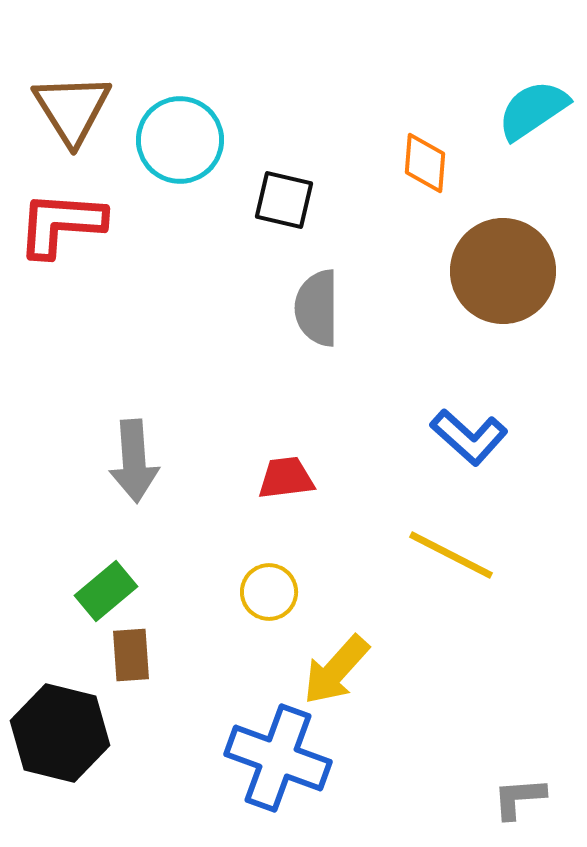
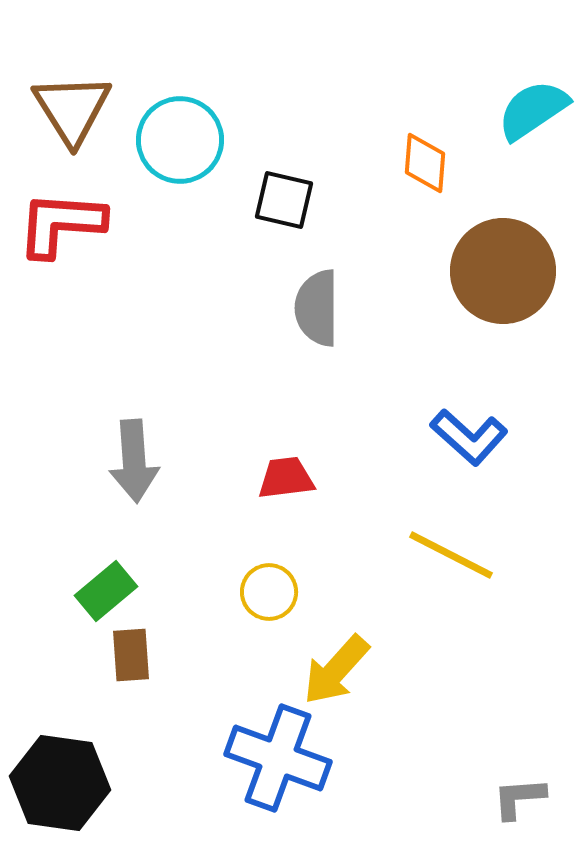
black hexagon: moved 50 px down; rotated 6 degrees counterclockwise
